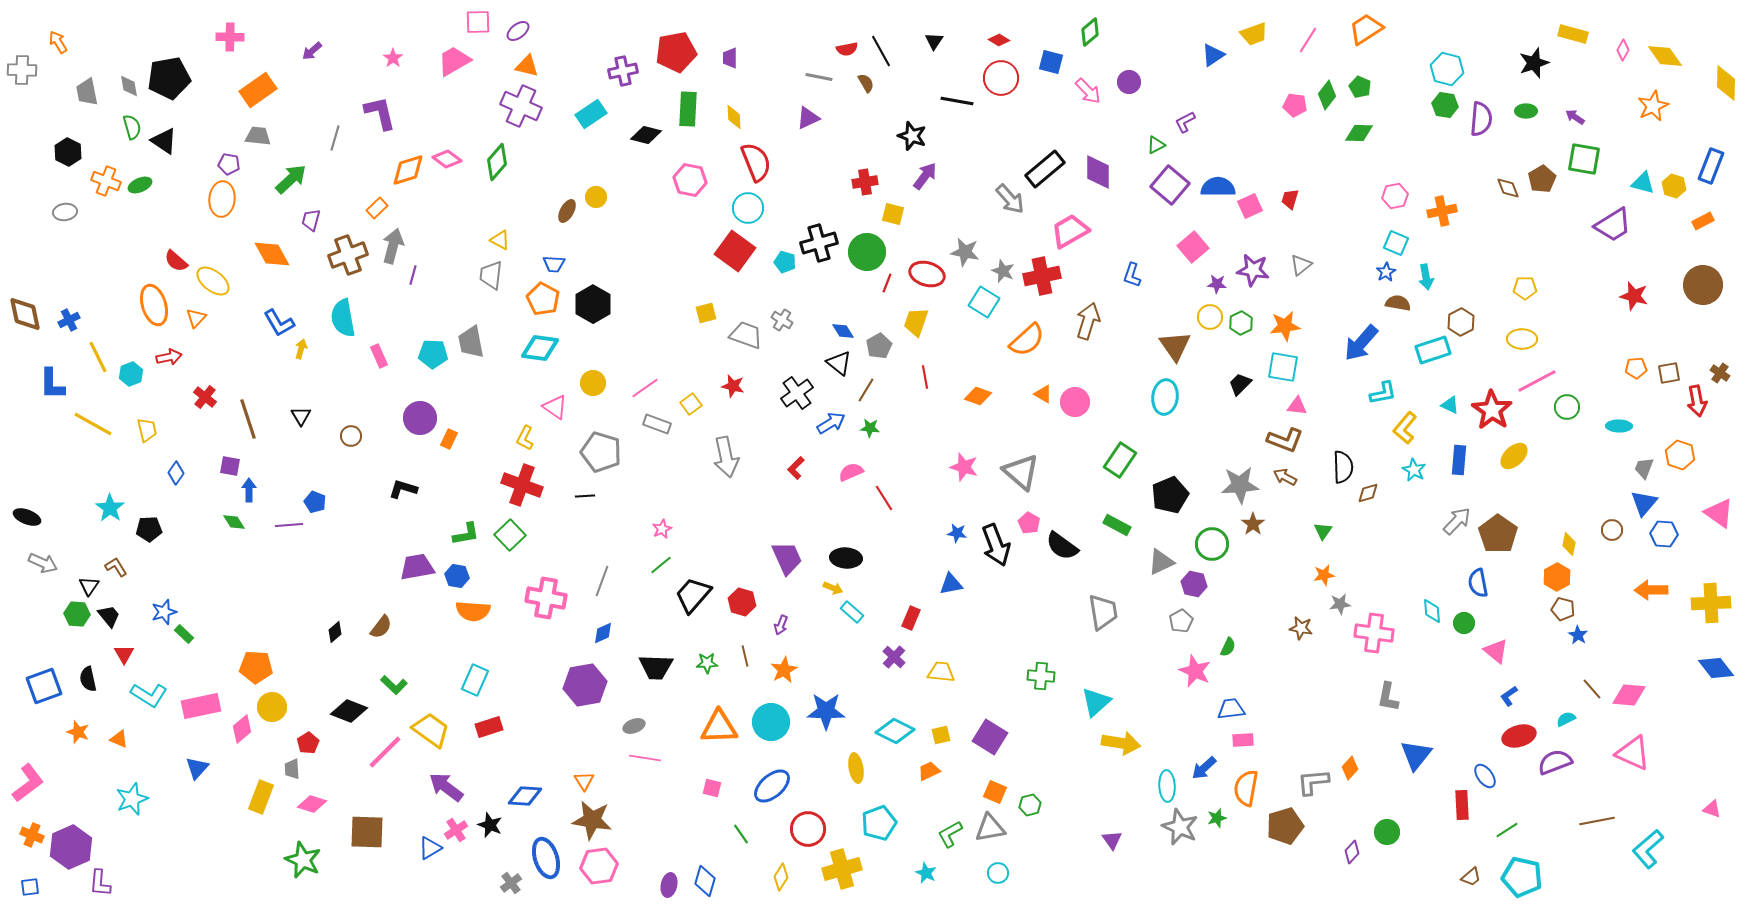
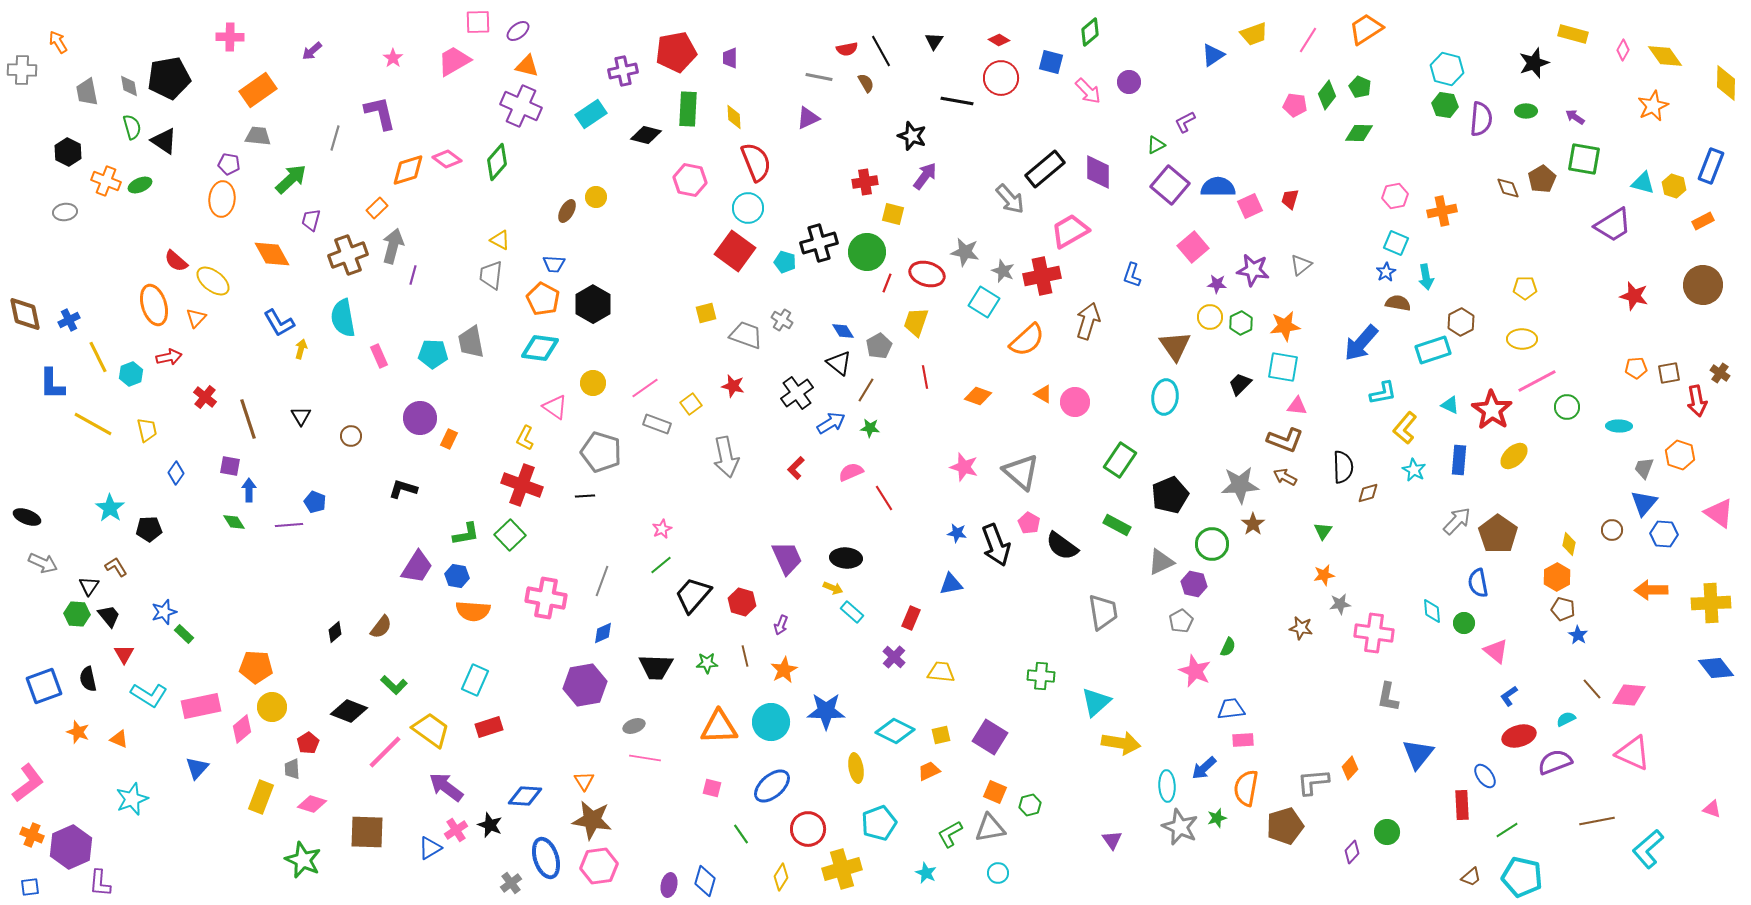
purple trapezoid at (417, 567): rotated 132 degrees clockwise
blue triangle at (1416, 755): moved 2 px right, 1 px up
